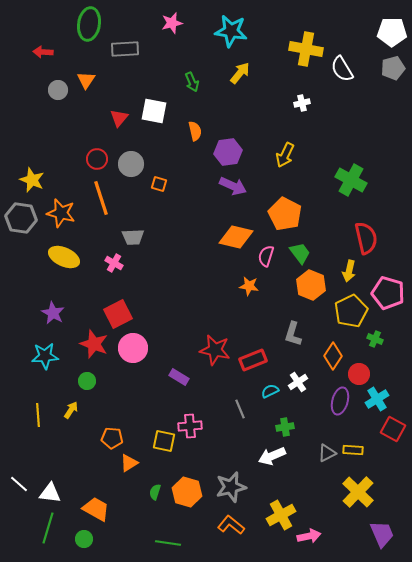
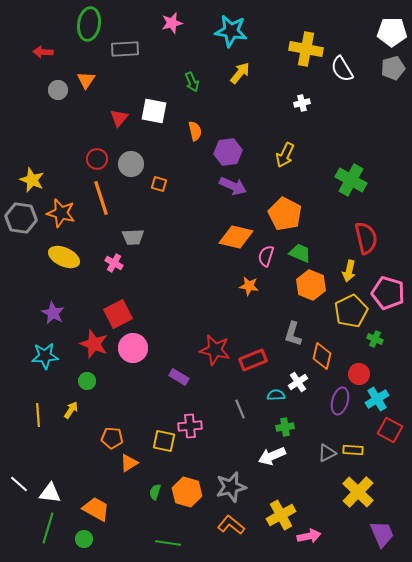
green trapezoid at (300, 253): rotated 30 degrees counterclockwise
orange diamond at (333, 356): moved 11 px left; rotated 20 degrees counterclockwise
cyan semicircle at (270, 391): moved 6 px right, 4 px down; rotated 24 degrees clockwise
red square at (393, 429): moved 3 px left, 1 px down
